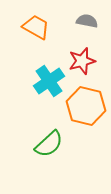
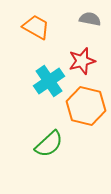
gray semicircle: moved 3 px right, 2 px up
